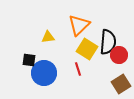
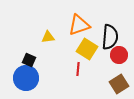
orange triangle: rotated 25 degrees clockwise
black semicircle: moved 2 px right, 5 px up
black square: rotated 16 degrees clockwise
red line: rotated 24 degrees clockwise
blue circle: moved 18 px left, 5 px down
brown square: moved 2 px left
